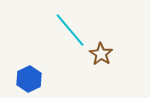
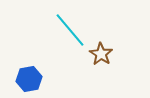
blue hexagon: rotated 15 degrees clockwise
